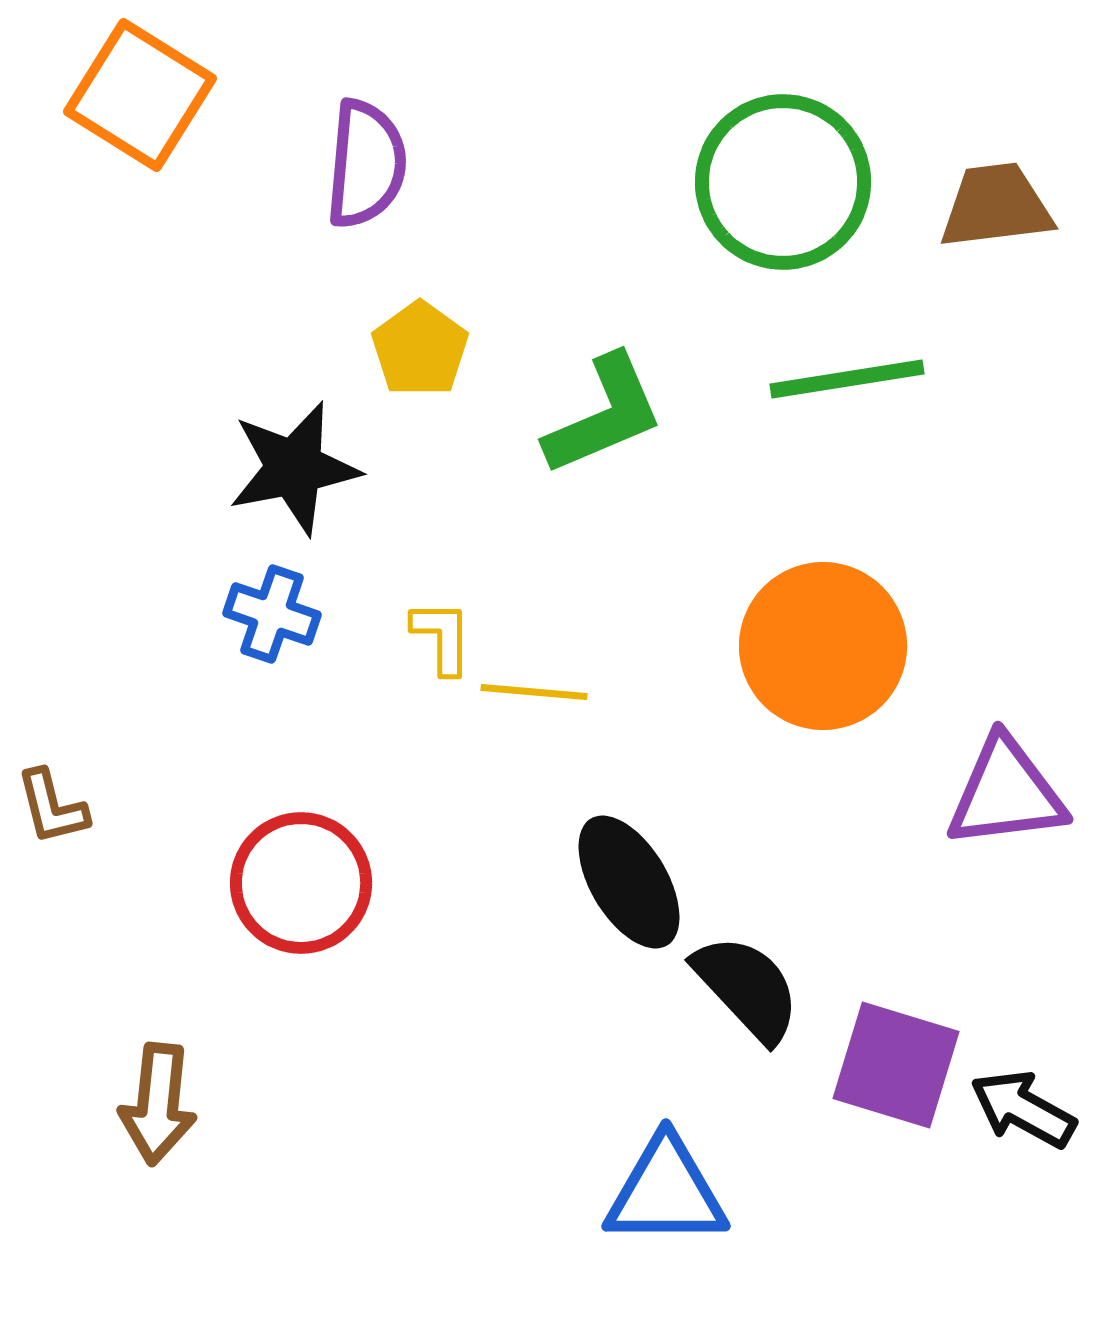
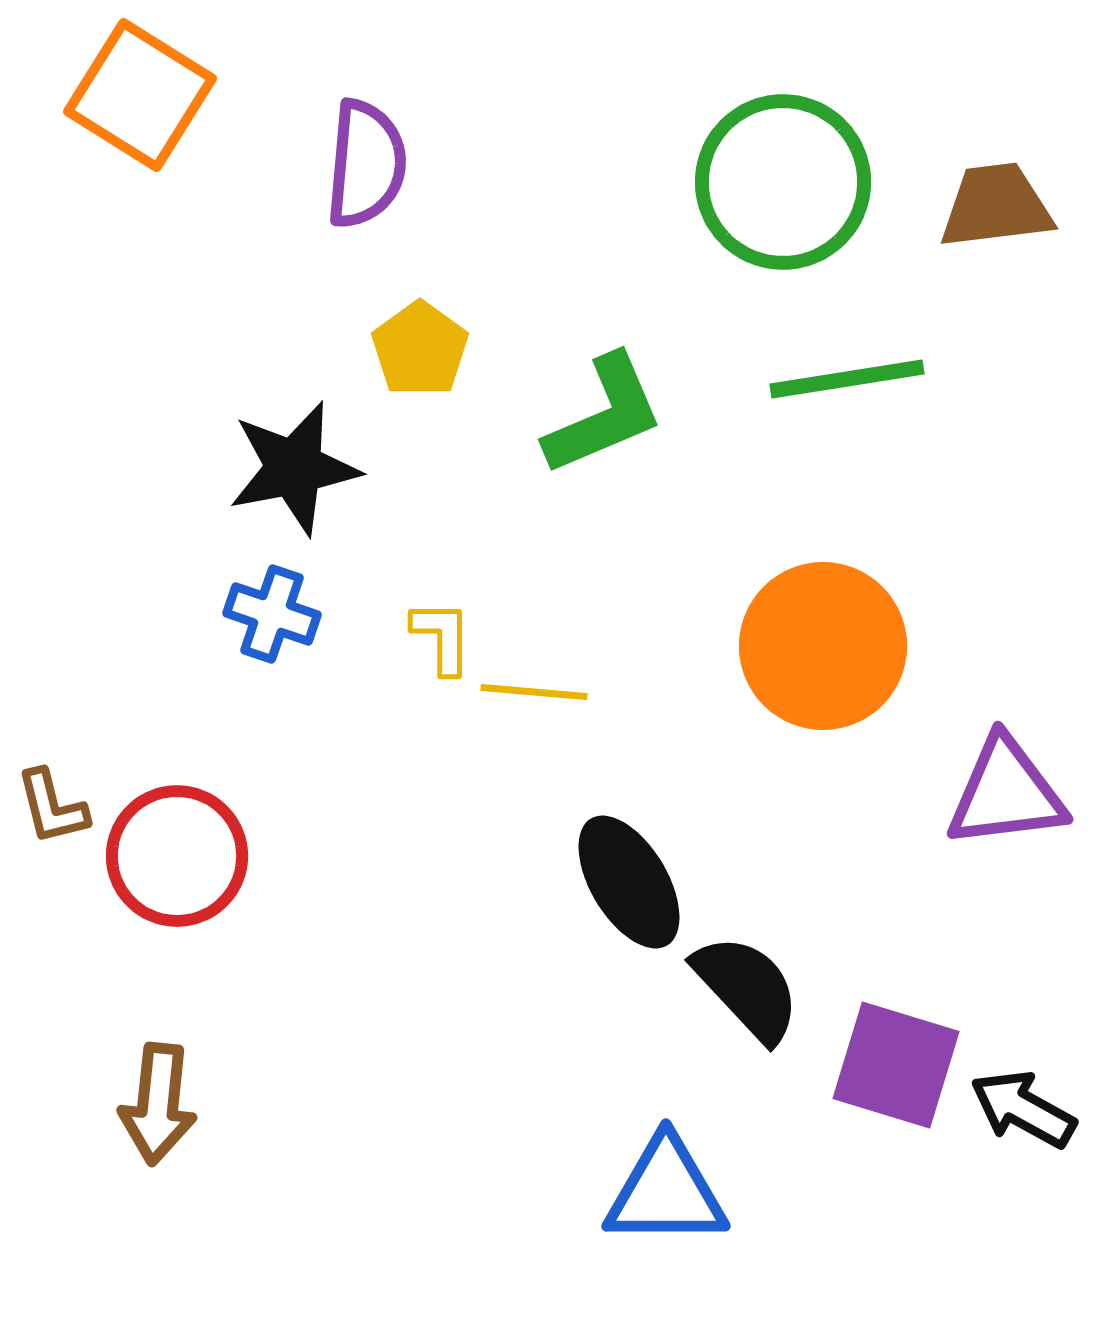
red circle: moved 124 px left, 27 px up
